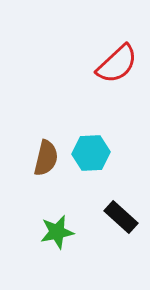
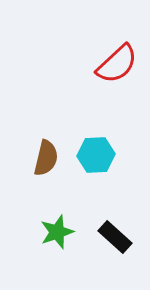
cyan hexagon: moved 5 px right, 2 px down
black rectangle: moved 6 px left, 20 px down
green star: rotated 8 degrees counterclockwise
